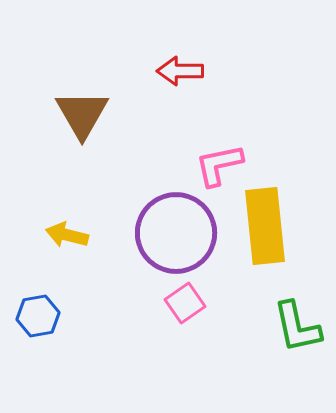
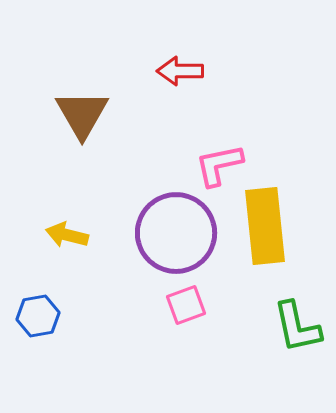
pink square: moved 1 px right, 2 px down; rotated 15 degrees clockwise
